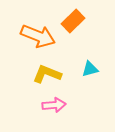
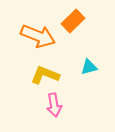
cyan triangle: moved 1 px left, 2 px up
yellow L-shape: moved 2 px left, 1 px down
pink arrow: rotated 85 degrees clockwise
